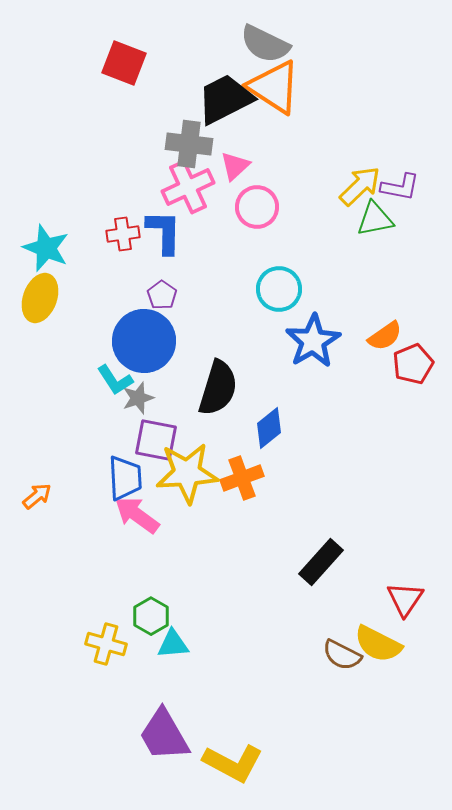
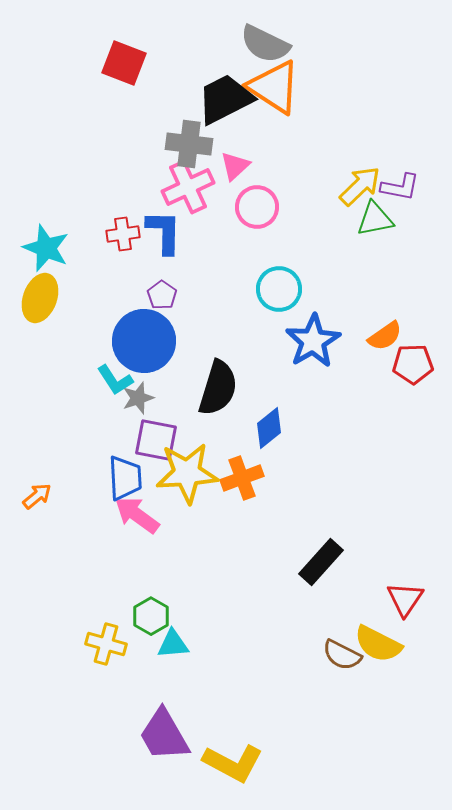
red pentagon: rotated 21 degrees clockwise
